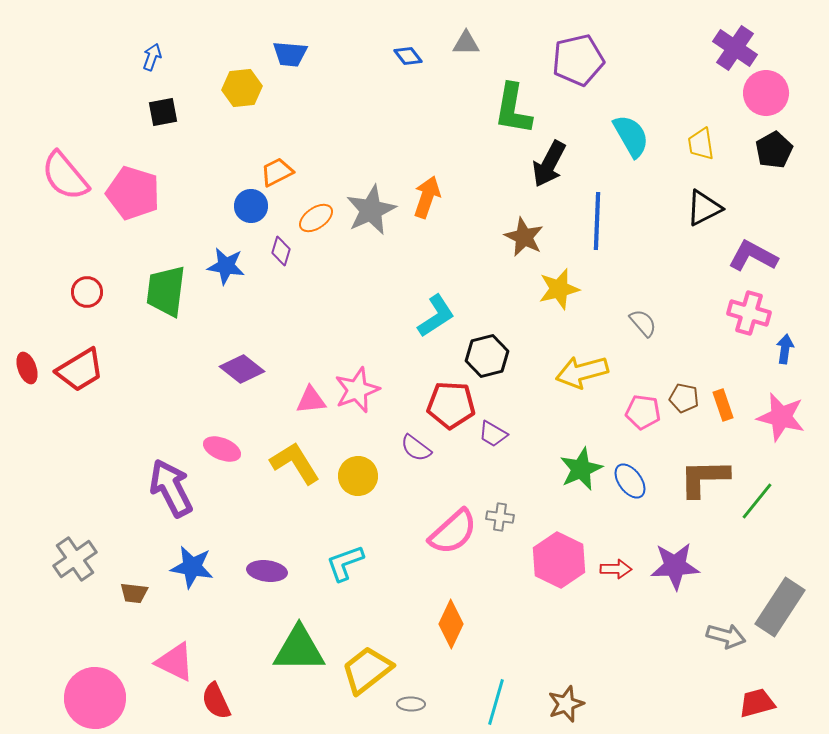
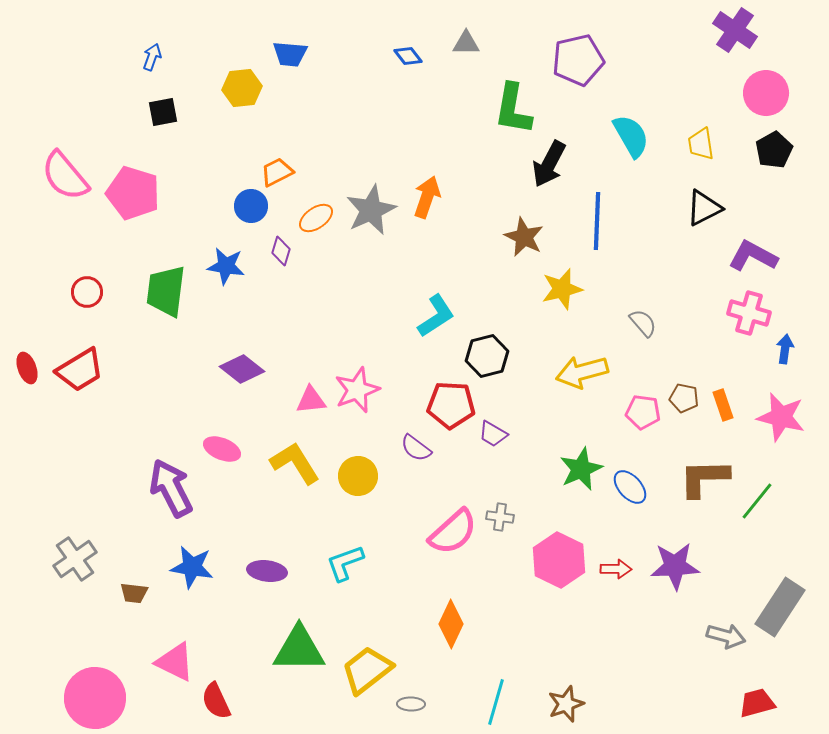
purple cross at (735, 48): moved 18 px up
yellow star at (559, 289): moved 3 px right
blue ellipse at (630, 481): moved 6 px down; rotated 6 degrees counterclockwise
